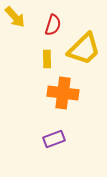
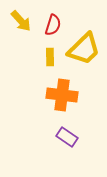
yellow arrow: moved 6 px right, 4 px down
yellow rectangle: moved 3 px right, 2 px up
orange cross: moved 1 px left, 2 px down
purple rectangle: moved 13 px right, 2 px up; rotated 55 degrees clockwise
